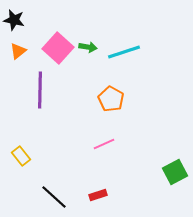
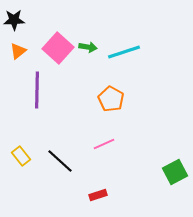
black star: rotated 15 degrees counterclockwise
purple line: moved 3 px left
black line: moved 6 px right, 36 px up
